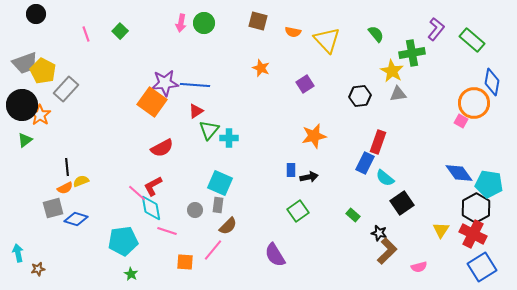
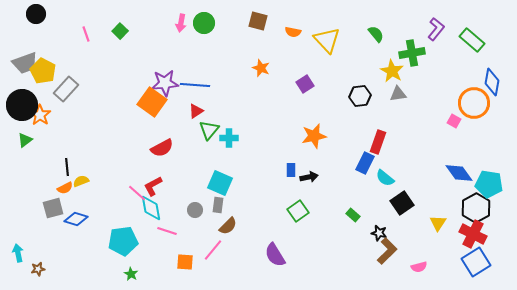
pink square at (461, 121): moved 7 px left
yellow triangle at (441, 230): moved 3 px left, 7 px up
blue square at (482, 267): moved 6 px left, 5 px up
